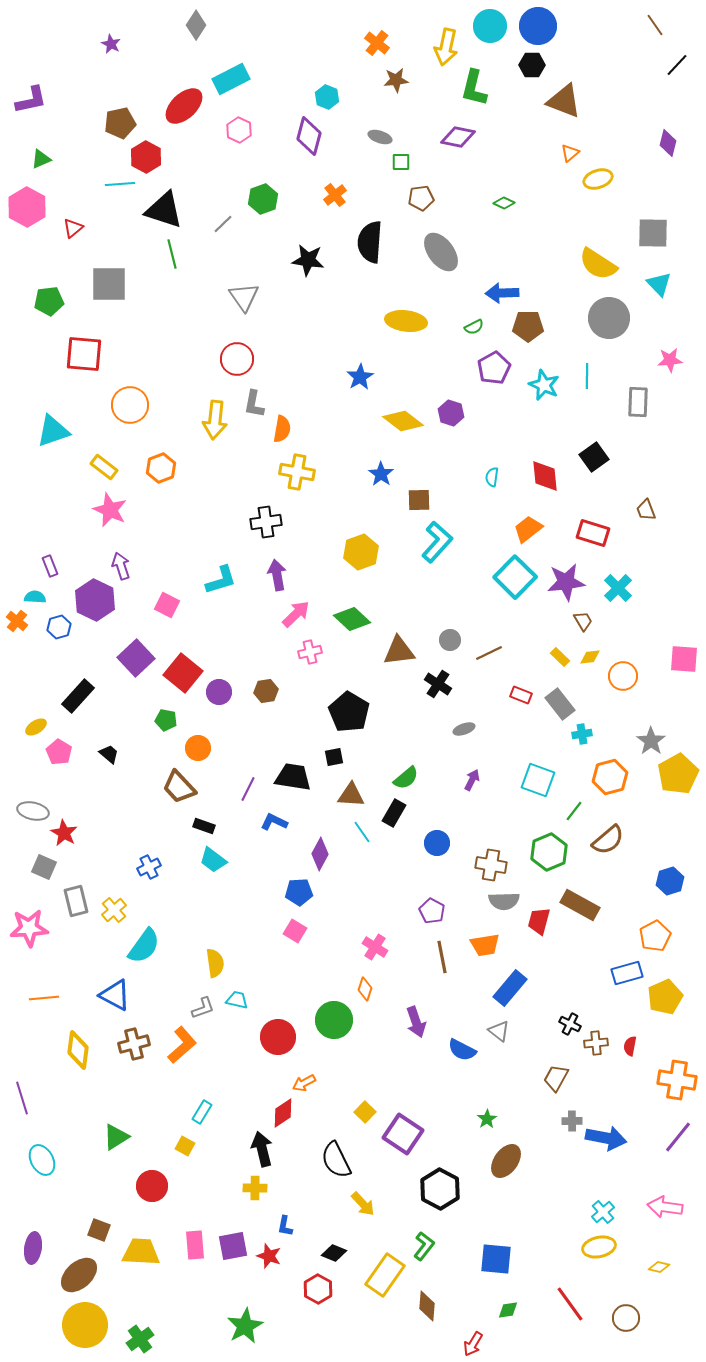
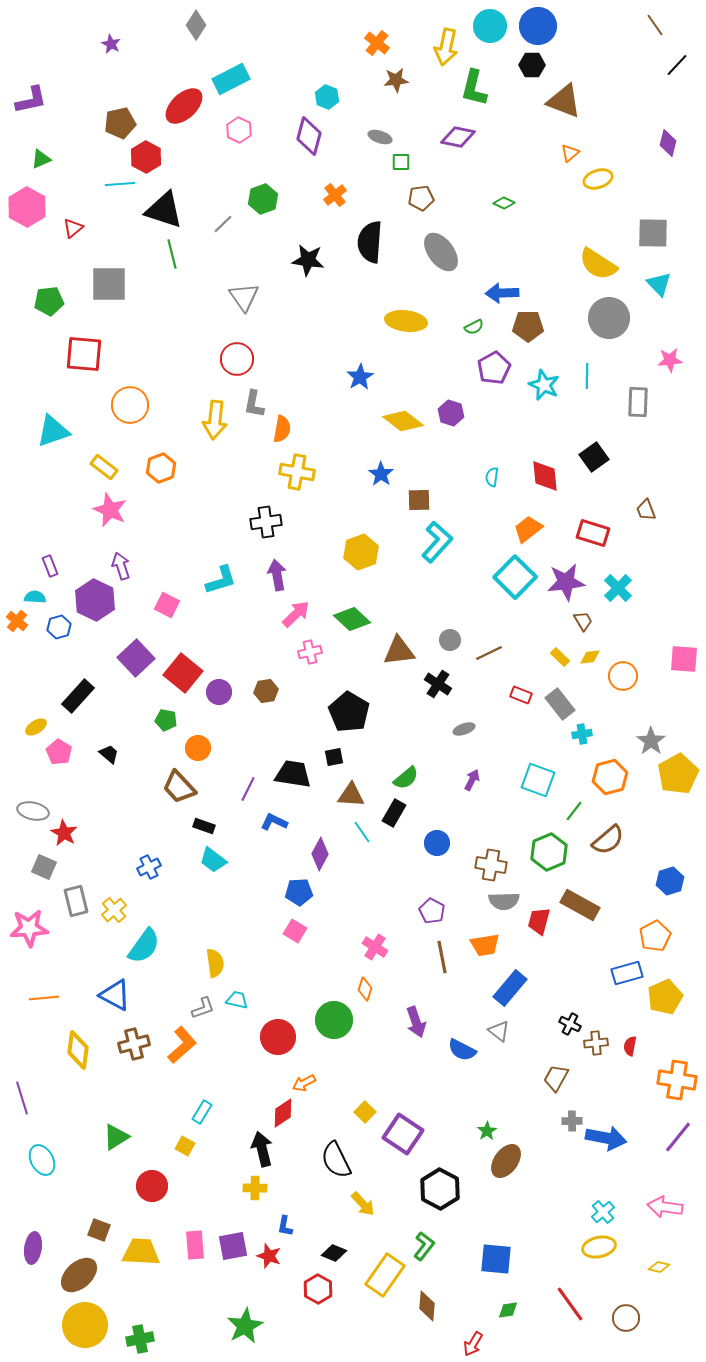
black trapezoid at (293, 777): moved 3 px up
green star at (487, 1119): moved 12 px down
green cross at (140, 1339): rotated 24 degrees clockwise
